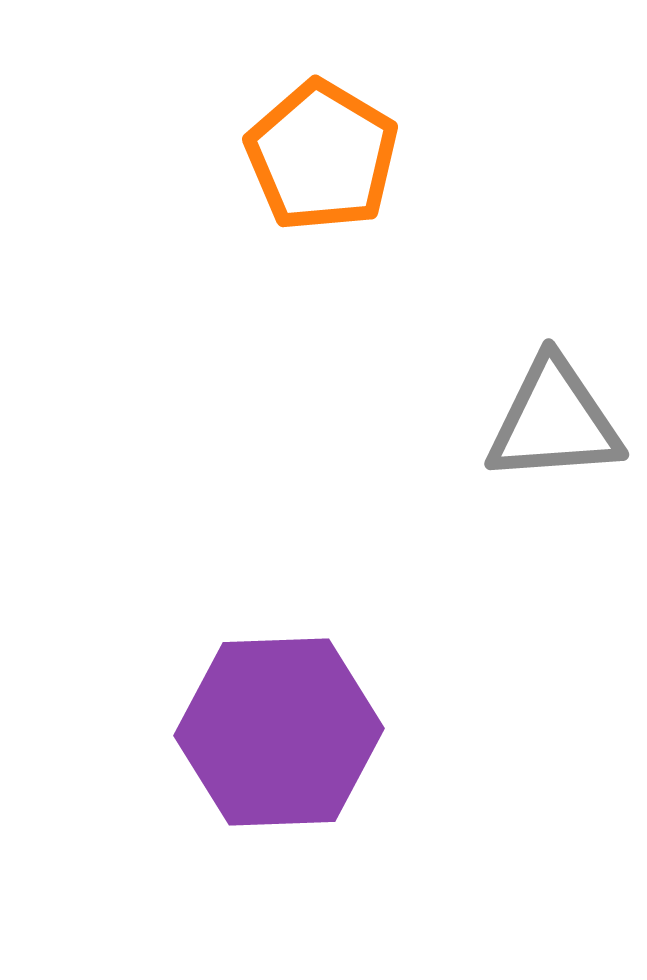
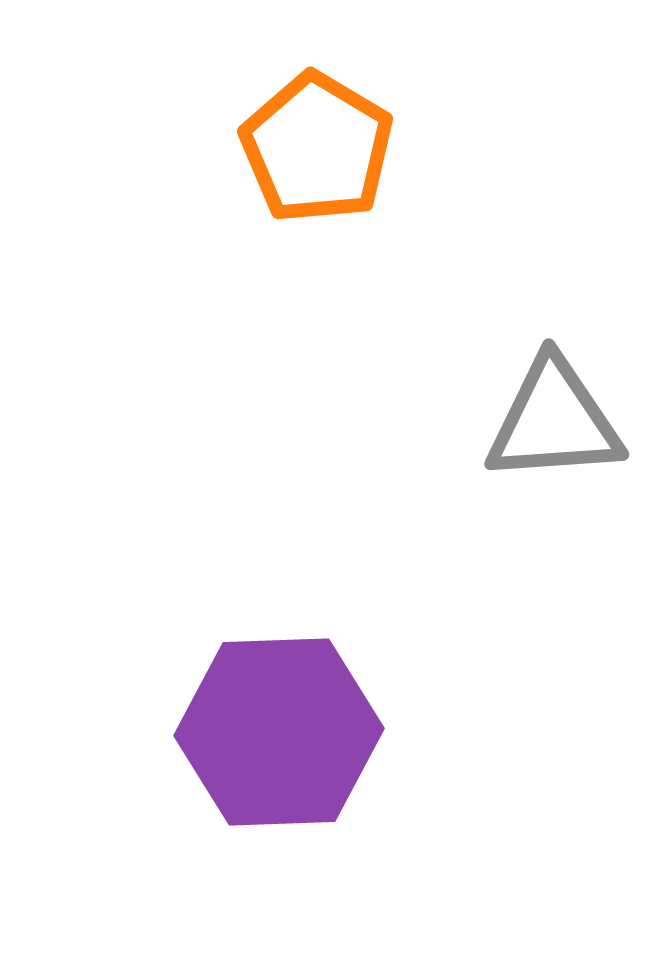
orange pentagon: moved 5 px left, 8 px up
